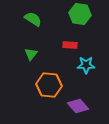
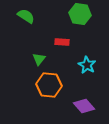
green semicircle: moved 7 px left, 3 px up
red rectangle: moved 8 px left, 3 px up
green triangle: moved 8 px right, 5 px down
cyan star: moved 1 px right; rotated 30 degrees clockwise
purple diamond: moved 6 px right
